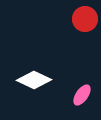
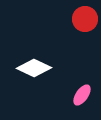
white diamond: moved 12 px up
